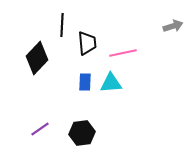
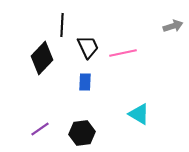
black trapezoid: moved 1 px right, 4 px down; rotated 20 degrees counterclockwise
black diamond: moved 5 px right
cyan triangle: moved 28 px right, 31 px down; rotated 35 degrees clockwise
